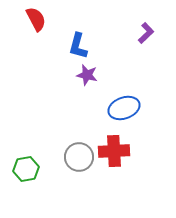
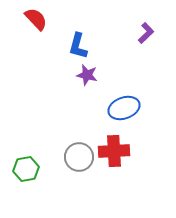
red semicircle: rotated 15 degrees counterclockwise
